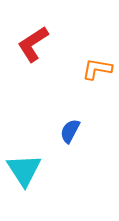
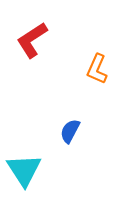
red L-shape: moved 1 px left, 4 px up
orange L-shape: rotated 76 degrees counterclockwise
